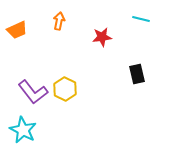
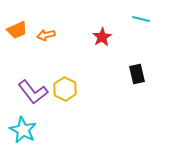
orange arrow: moved 13 px left, 14 px down; rotated 114 degrees counterclockwise
red star: rotated 24 degrees counterclockwise
